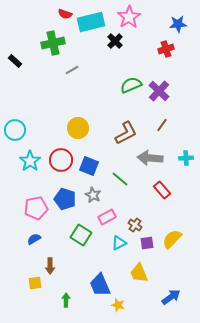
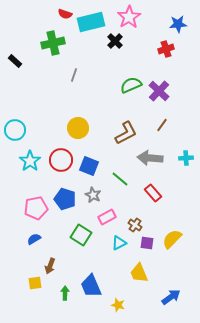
gray line: moved 2 px right, 5 px down; rotated 40 degrees counterclockwise
red rectangle: moved 9 px left, 3 px down
purple square: rotated 16 degrees clockwise
brown arrow: rotated 21 degrees clockwise
blue trapezoid: moved 9 px left, 1 px down
green arrow: moved 1 px left, 7 px up
